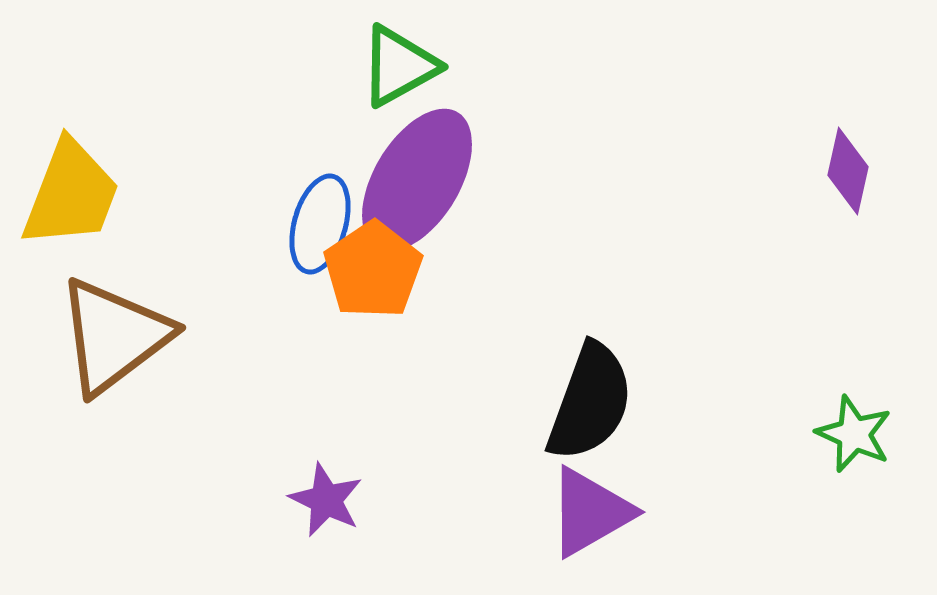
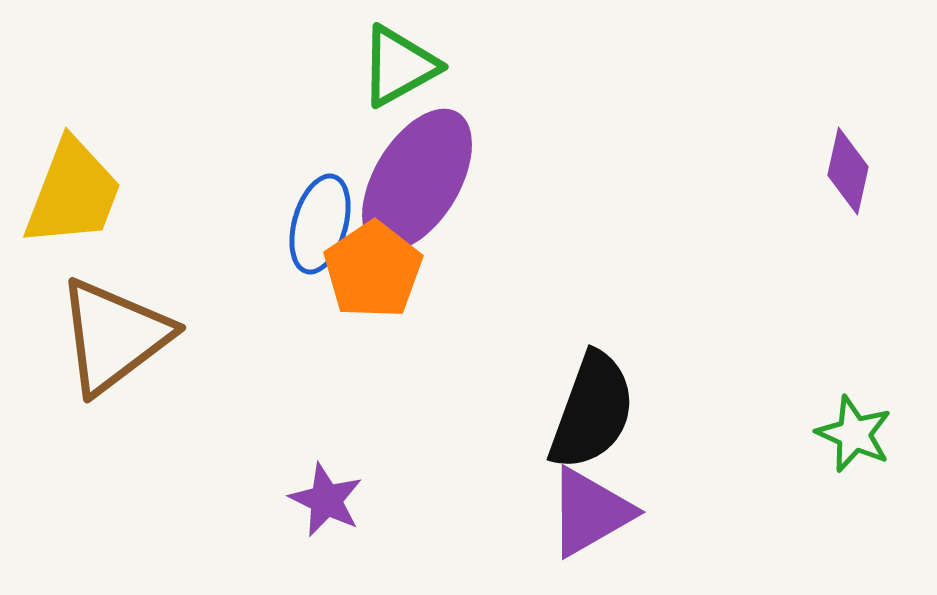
yellow trapezoid: moved 2 px right, 1 px up
black semicircle: moved 2 px right, 9 px down
